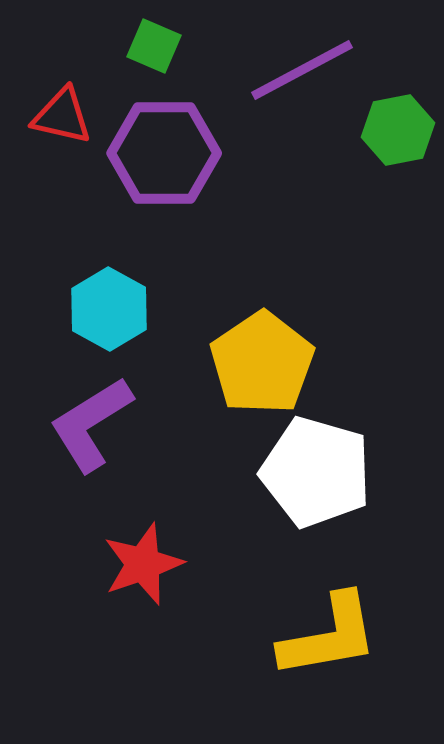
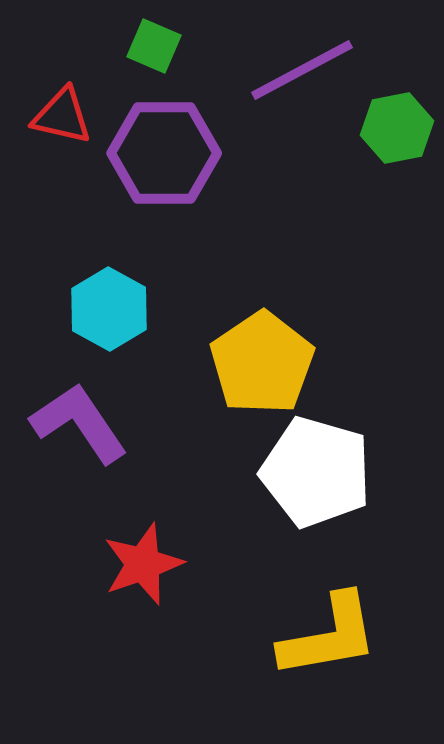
green hexagon: moved 1 px left, 2 px up
purple L-shape: moved 12 px left, 1 px up; rotated 88 degrees clockwise
